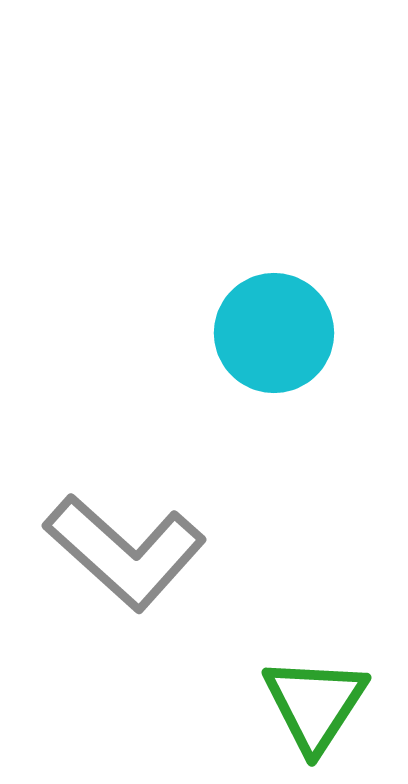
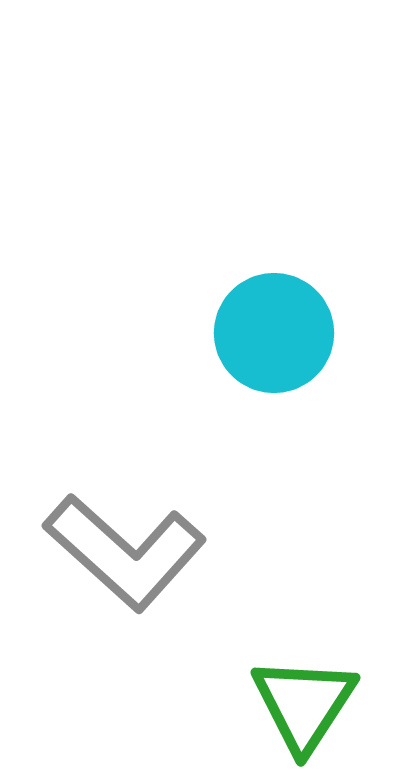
green triangle: moved 11 px left
